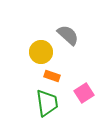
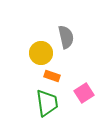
gray semicircle: moved 2 px left, 2 px down; rotated 35 degrees clockwise
yellow circle: moved 1 px down
